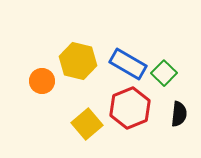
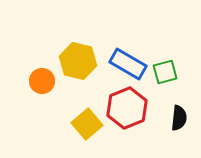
green square: moved 1 px right, 1 px up; rotated 30 degrees clockwise
red hexagon: moved 3 px left
black semicircle: moved 4 px down
